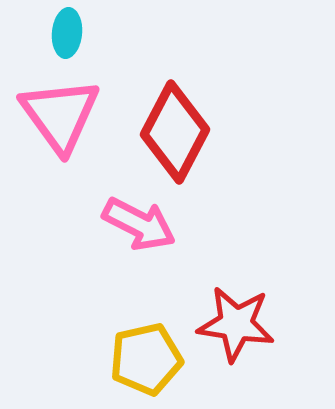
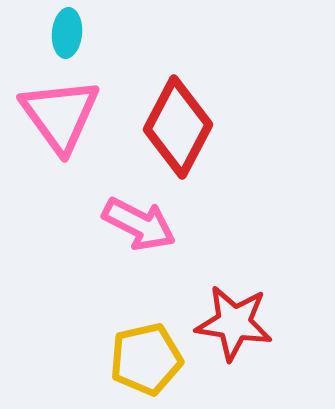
red diamond: moved 3 px right, 5 px up
red star: moved 2 px left, 1 px up
